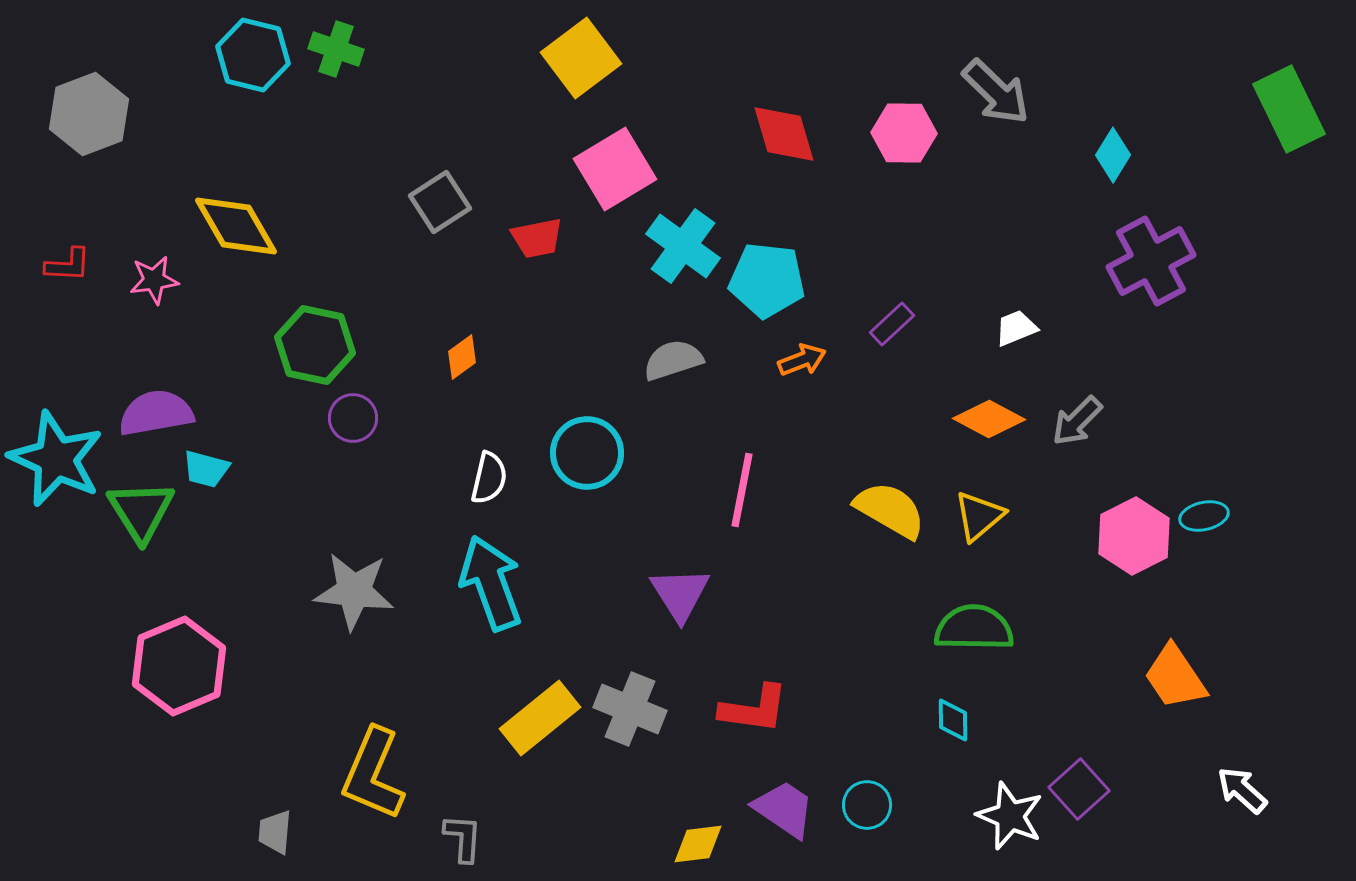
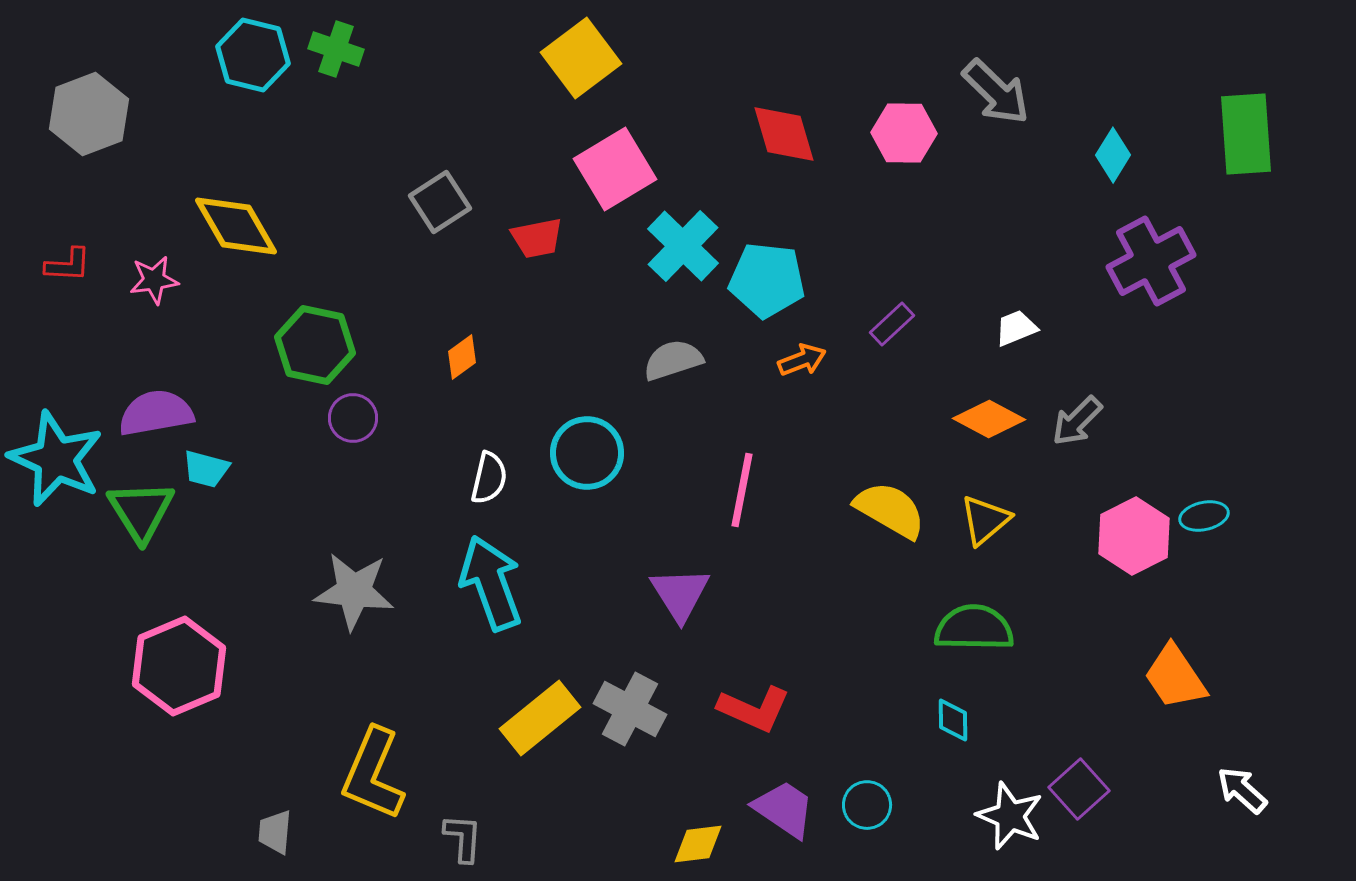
green rectangle at (1289, 109): moved 43 px left, 25 px down; rotated 22 degrees clockwise
cyan cross at (683, 246): rotated 8 degrees clockwise
yellow triangle at (979, 516): moved 6 px right, 4 px down
gray cross at (630, 709): rotated 6 degrees clockwise
red L-shape at (754, 709): rotated 16 degrees clockwise
